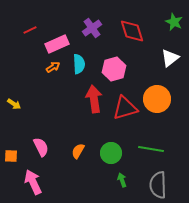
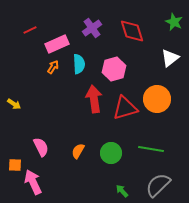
orange arrow: rotated 24 degrees counterclockwise
orange square: moved 4 px right, 9 px down
green arrow: moved 11 px down; rotated 24 degrees counterclockwise
gray semicircle: rotated 48 degrees clockwise
